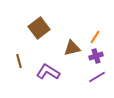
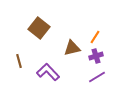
brown square: rotated 15 degrees counterclockwise
purple L-shape: rotated 15 degrees clockwise
